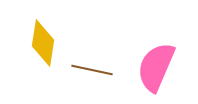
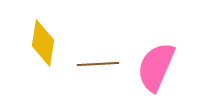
brown line: moved 6 px right, 6 px up; rotated 15 degrees counterclockwise
